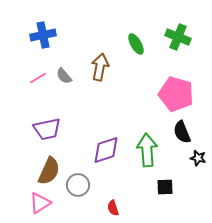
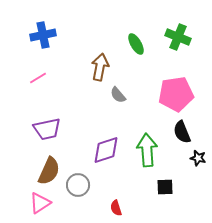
gray semicircle: moved 54 px right, 19 px down
pink pentagon: rotated 24 degrees counterclockwise
red semicircle: moved 3 px right
